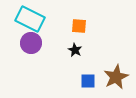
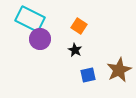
orange square: rotated 28 degrees clockwise
purple circle: moved 9 px right, 4 px up
brown star: moved 3 px right, 7 px up
blue square: moved 6 px up; rotated 14 degrees counterclockwise
